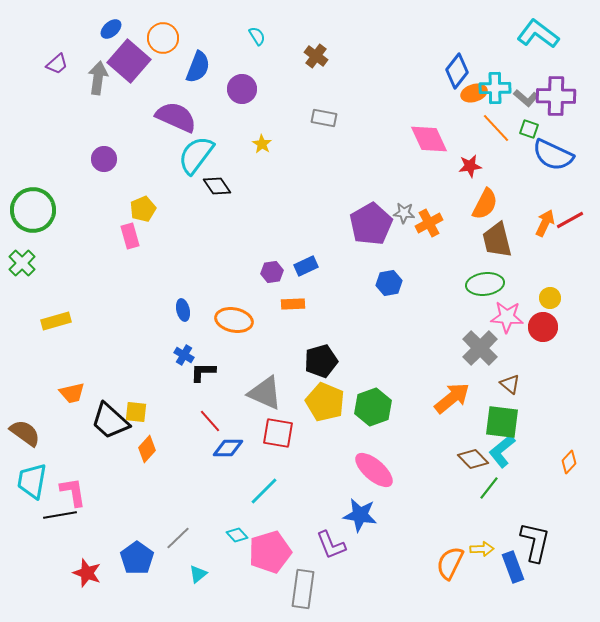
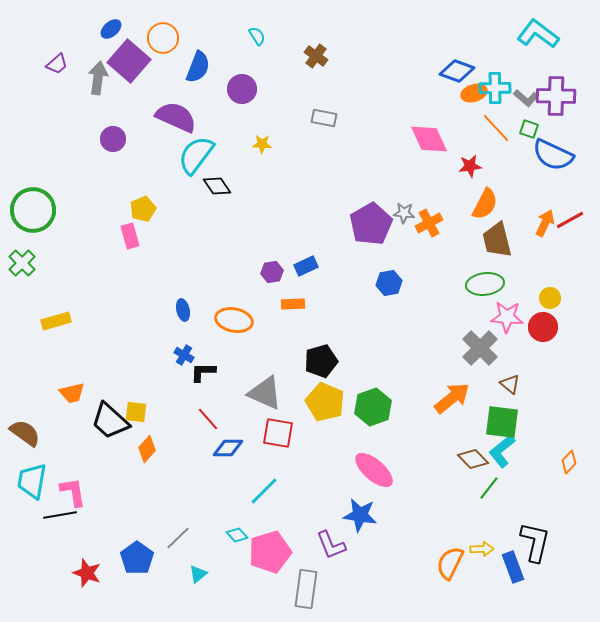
blue diamond at (457, 71): rotated 72 degrees clockwise
yellow star at (262, 144): rotated 30 degrees counterclockwise
purple circle at (104, 159): moved 9 px right, 20 px up
red line at (210, 421): moved 2 px left, 2 px up
gray rectangle at (303, 589): moved 3 px right
